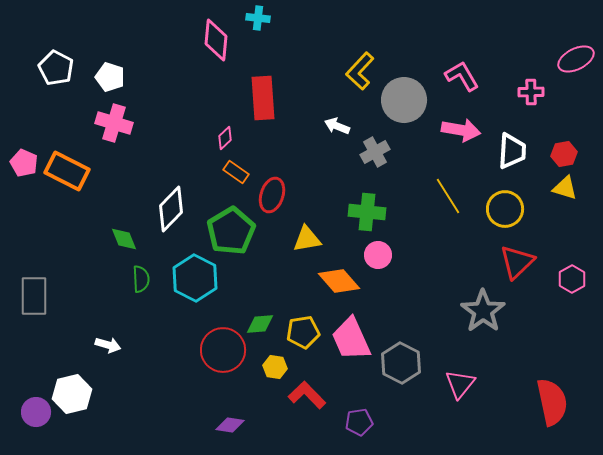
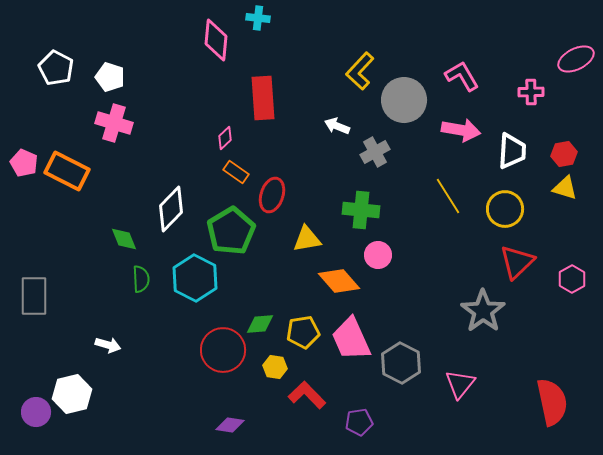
green cross at (367, 212): moved 6 px left, 2 px up
